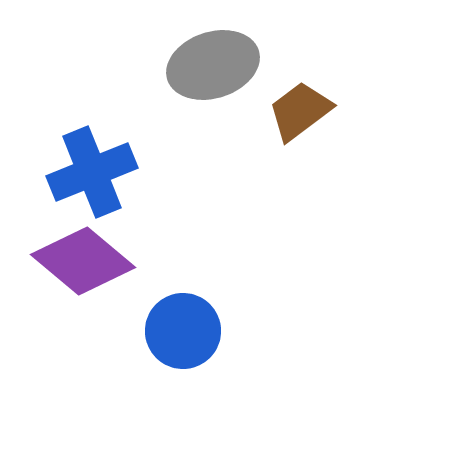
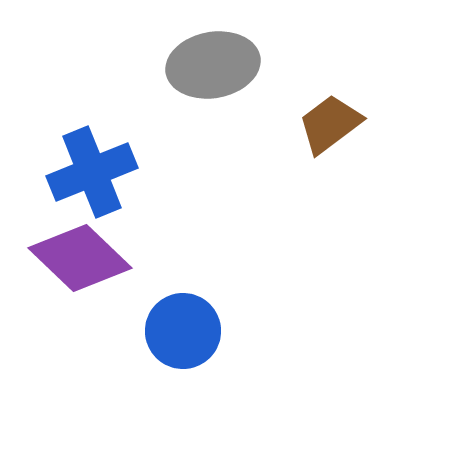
gray ellipse: rotated 8 degrees clockwise
brown trapezoid: moved 30 px right, 13 px down
purple diamond: moved 3 px left, 3 px up; rotated 4 degrees clockwise
